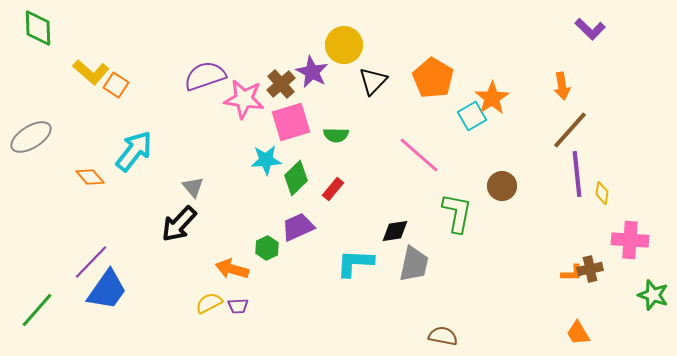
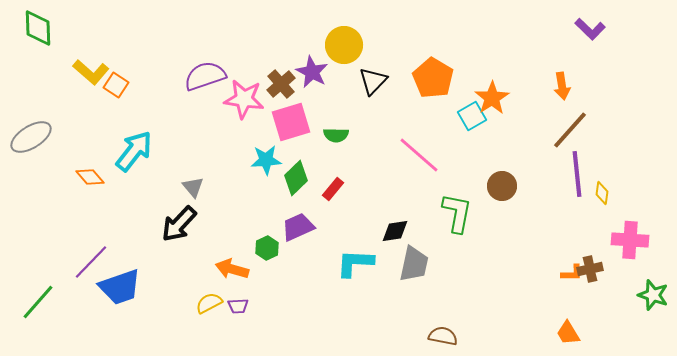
blue trapezoid at (107, 290): moved 13 px right, 3 px up; rotated 36 degrees clockwise
green line at (37, 310): moved 1 px right, 8 px up
orange trapezoid at (578, 333): moved 10 px left
